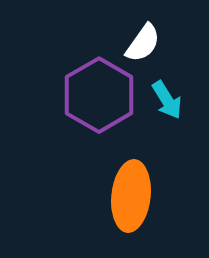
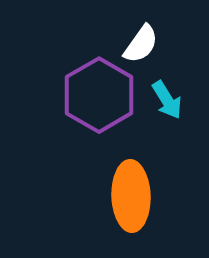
white semicircle: moved 2 px left, 1 px down
orange ellipse: rotated 8 degrees counterclockwise
